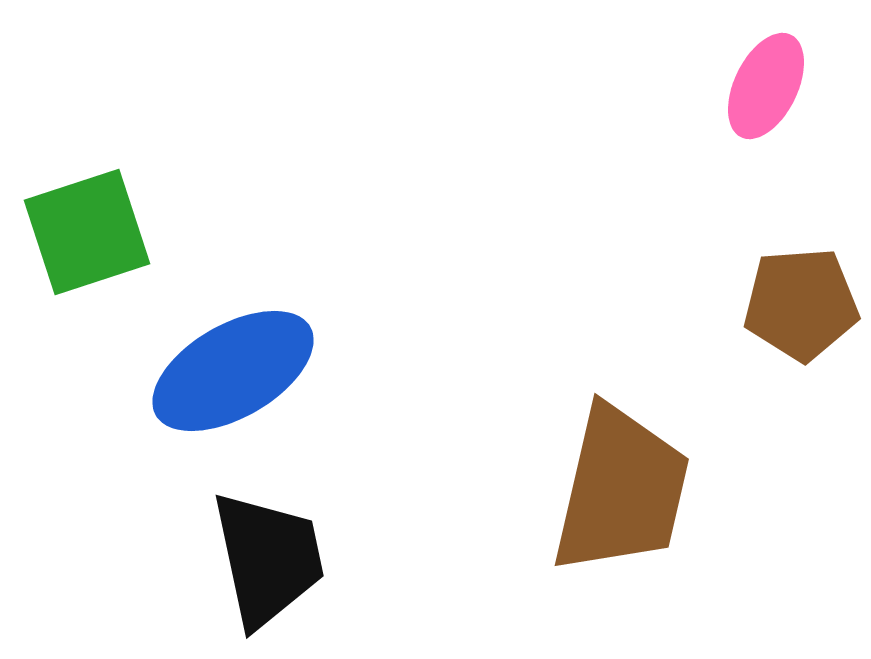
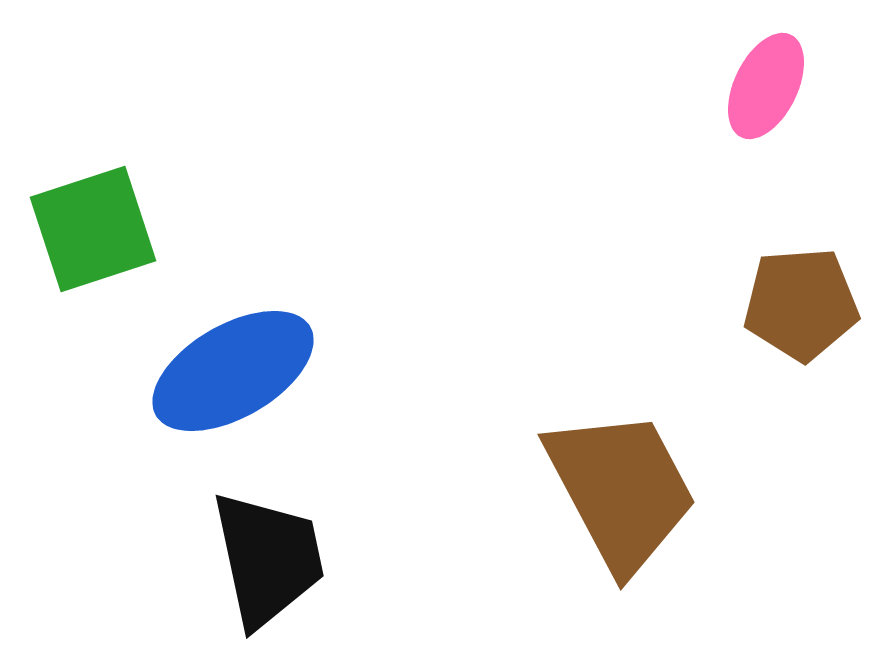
green square: moved 6 px right, 3 px up
brown trapezoid: rotated 41 degrees counterclockwise
